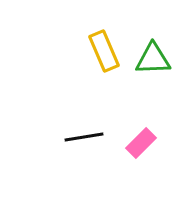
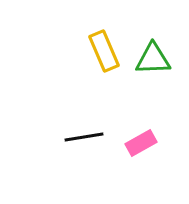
pink rectangle: rotated 16 degrees clockwise
